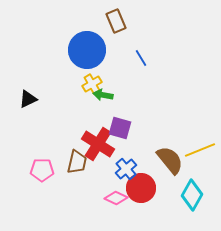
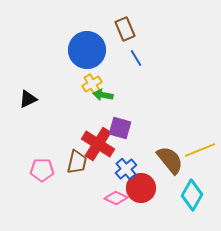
brown rectangle: moved 9 px right, 8 px down
blue line: moved 5 px left
